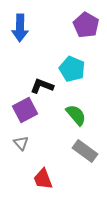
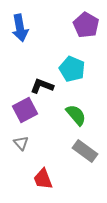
blue arrow: rotated 12 degrees counterclockwise
